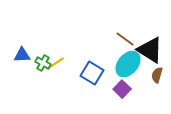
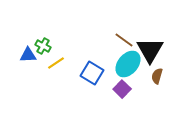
brown line: moved 1 px left, 1 px down
black triangle: rotated 28 degrees clockwise
blue triangle: moved 6 px right
green cross: moved 17 px up
brown semicircle: moved 1 px down
